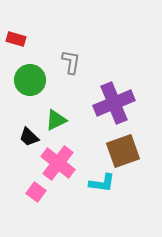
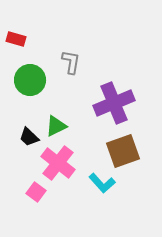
green triangle: moved 6 px down
cyan L-shape: rotated 40 degrees clockwise
